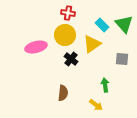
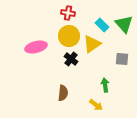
yellow circle: moved 4 px right, 1 px down
